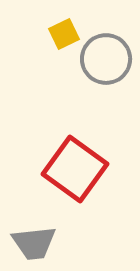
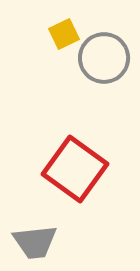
gray circle: moved 2 px left, 1 px up
gray trapezoid: moved 1 px right, 1 px up
